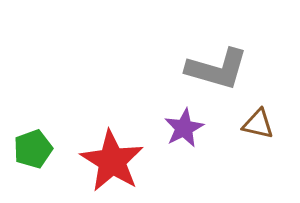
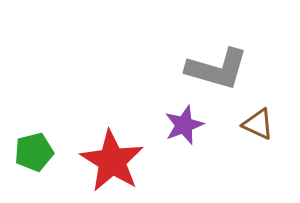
brown triangle: rotated 12 degrees clockwise
purple star: moved 3 px up; rotated 6 degrees clockwise
green pentagon: moved 1 px right, 3 px down; rotated 6 degrees clockwise
